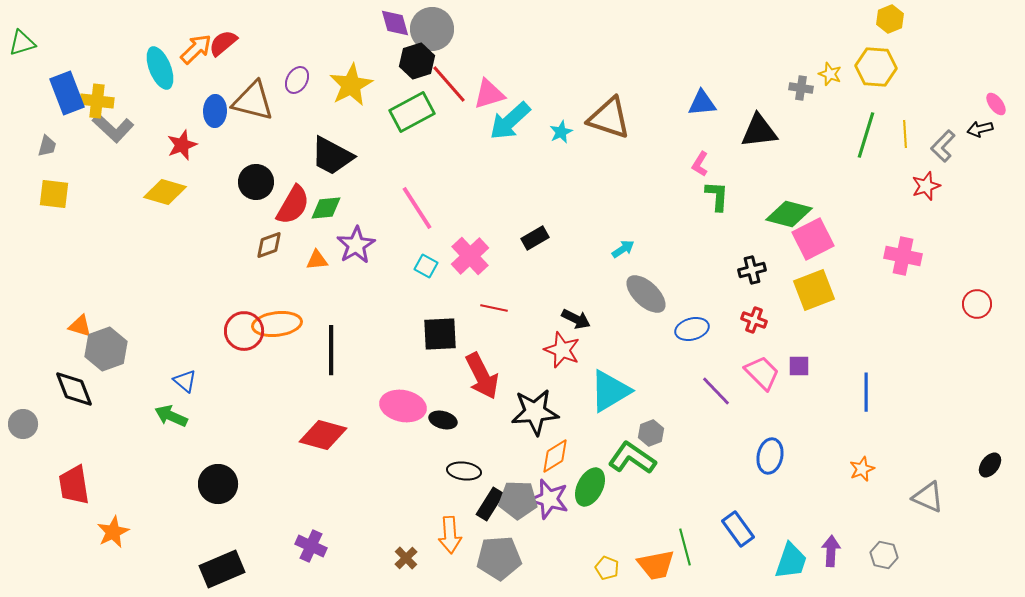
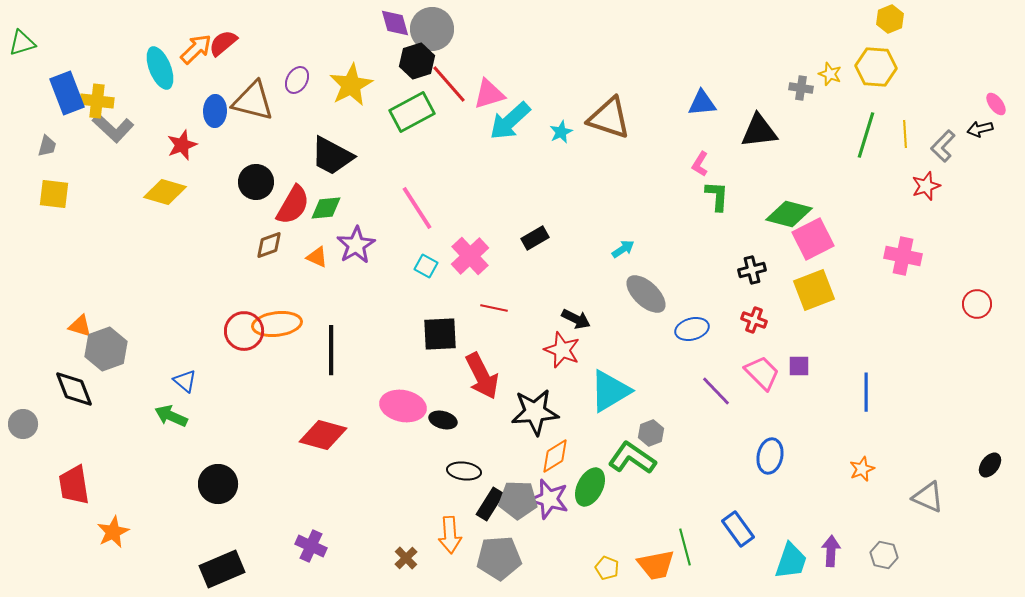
orange triangle at (317, 260): moved 3 px up; rotated 30 degrees clockwise
